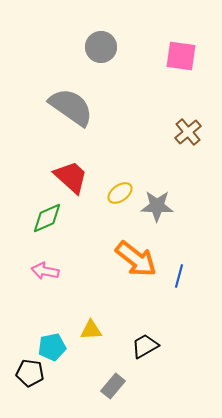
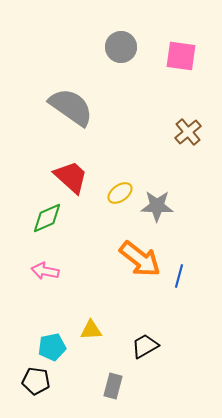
gray circle: moved 20 px right
orange arrow: moved 4 px right
black pentagon: moved 6 px right, 8 px down
gray rectangle: rotated 25 degrees counterclockwise
